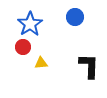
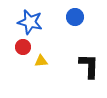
blue star: moved 2 px up; rotated 25 degrees counterclockwise
yellow triangle: moved 2 px up
